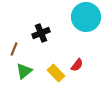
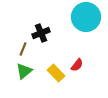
brown line: moved 9 px right
